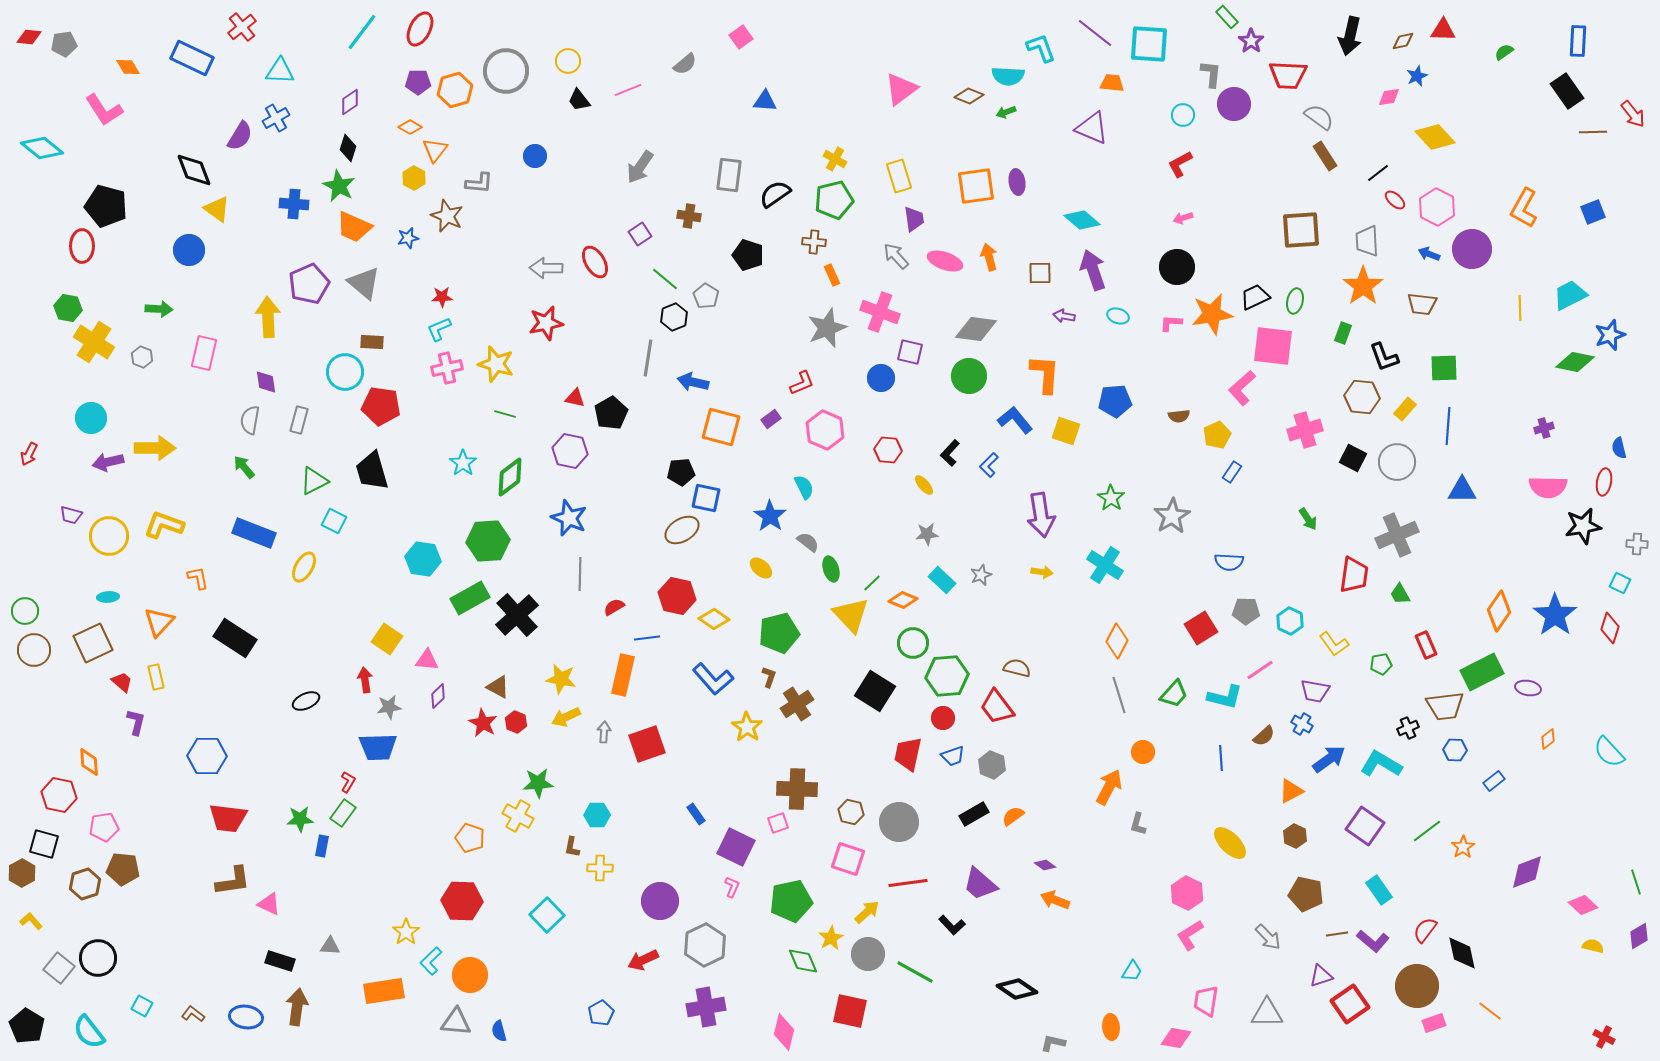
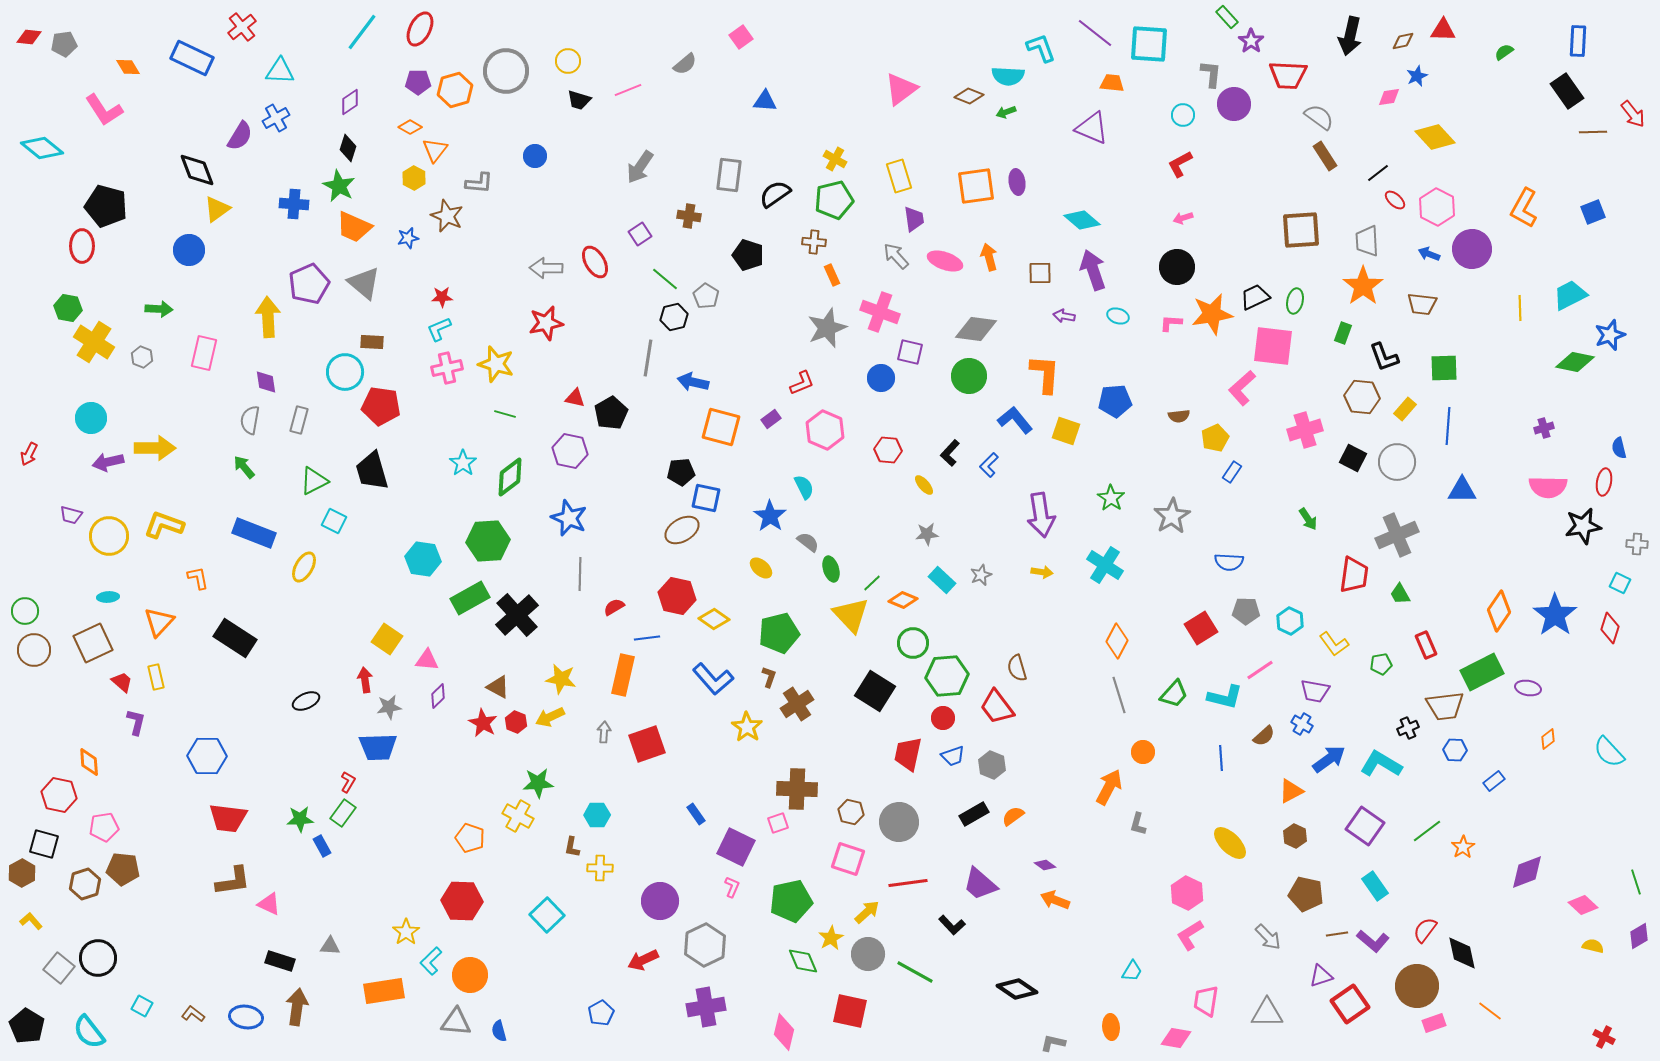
black trapezoid at (579, 100): rotated 35 degrees counterclockwise
black diamond at (194, 170): moved 3 px right
yellow triangle at (217, 209): rotated 48 degrees clockwise
black hexagon at (674, 317): rotated 8 degrees clockwise
yellow pentagon at (1217, 435): moved 2 px left, 3 px down
brown semicircle at (1017, 668): rotated 120 degrees counterclockwise
yellow arrow at (566, 717): moved 16 px left
blue rectangle at (322, 846): rotated 40 degrees counterclockwise
cyan rectangle at (1379, 890): moved 4 px left, 4 px up
